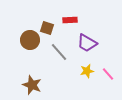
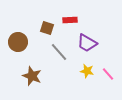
brown circle: moved 12 px left, 2 px down
yellow star: rotated 24 degrees clockwise
brown star: moved 9 px up
